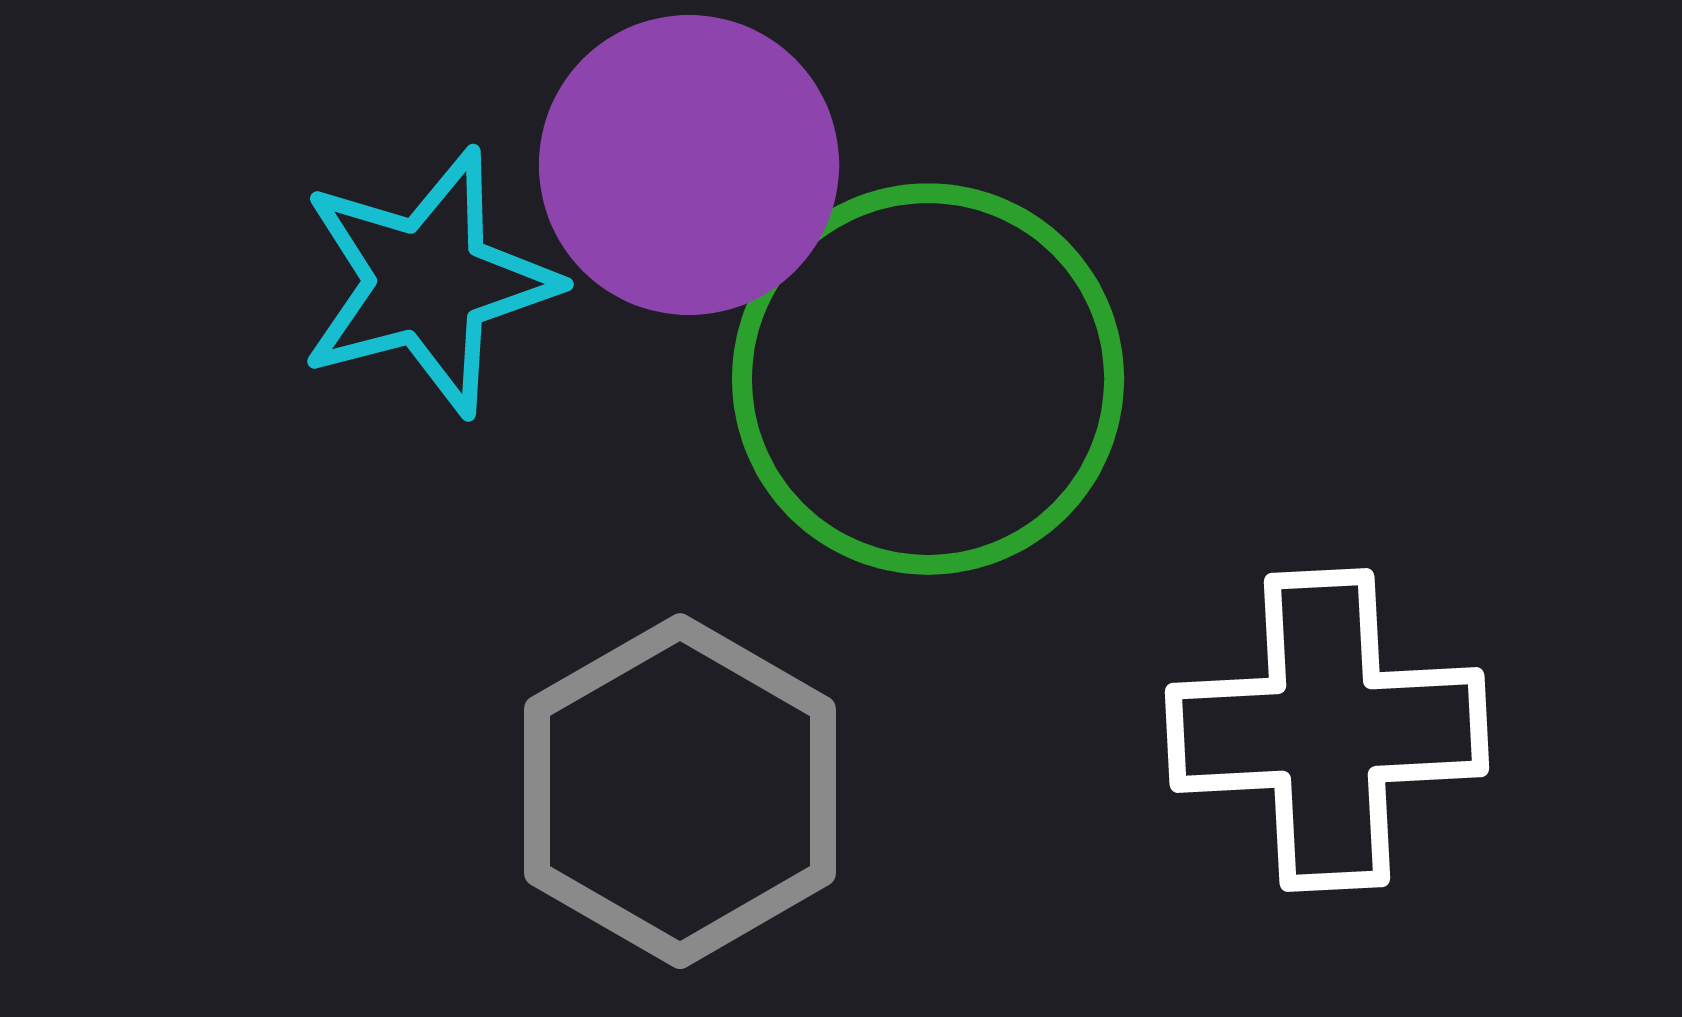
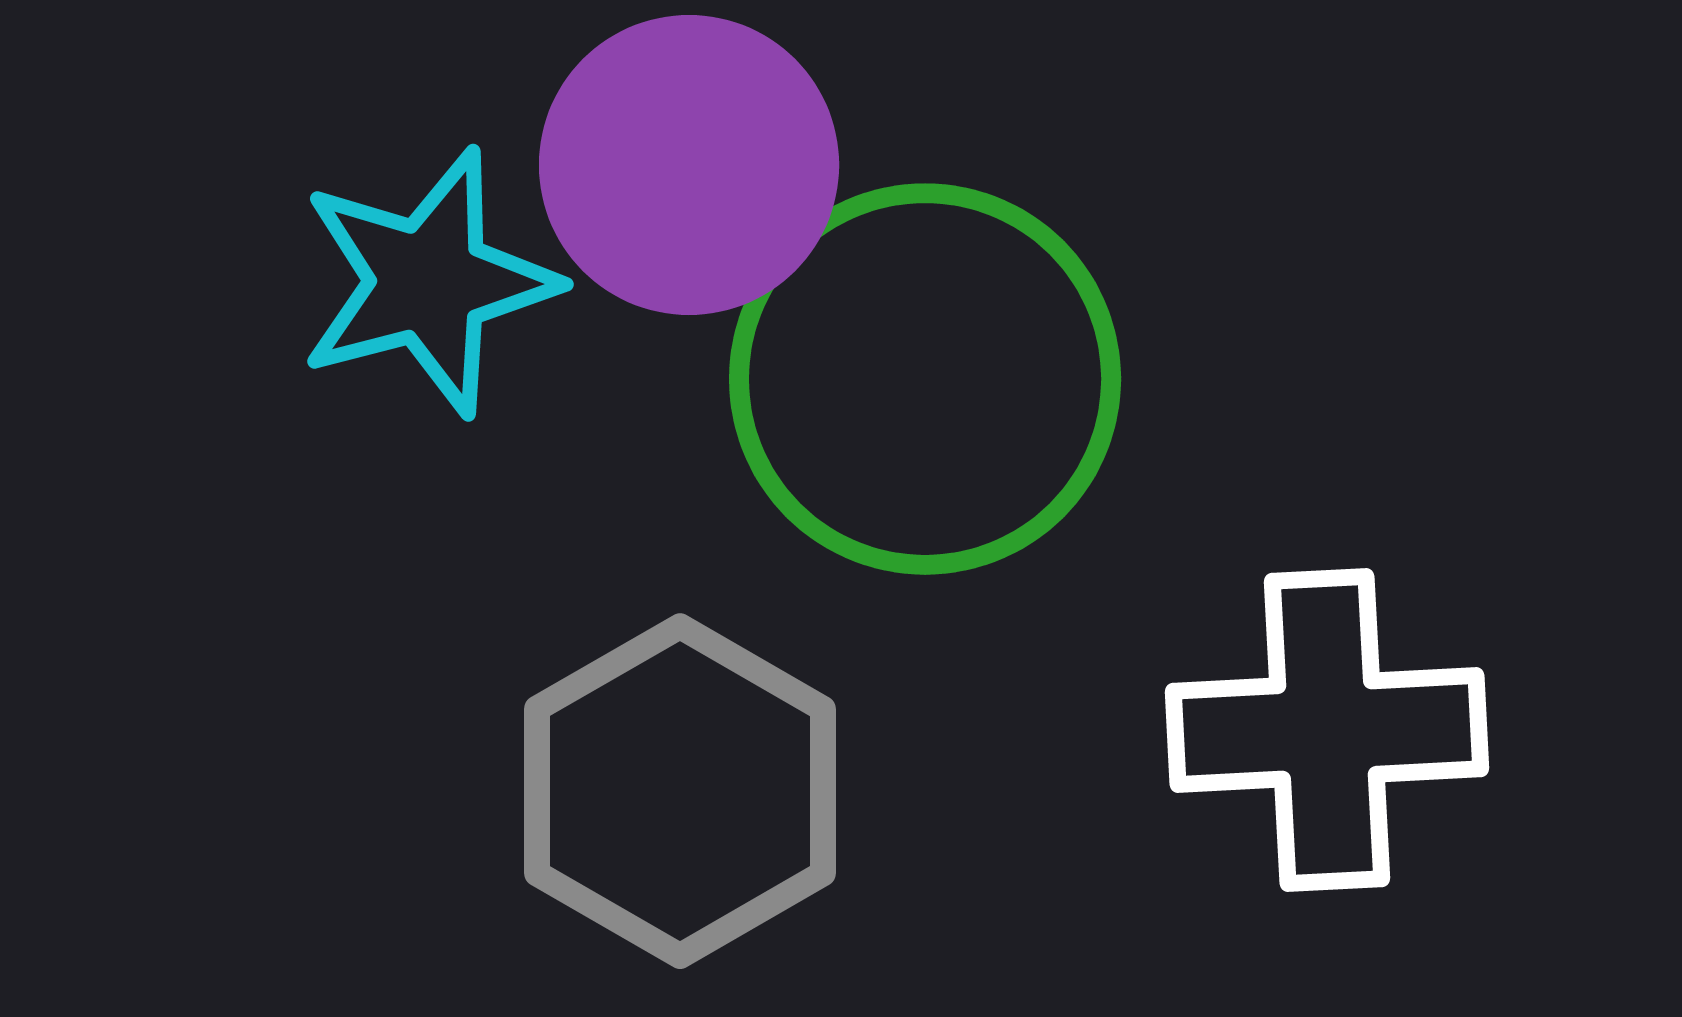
green circle: moved 3 px left
